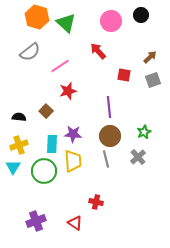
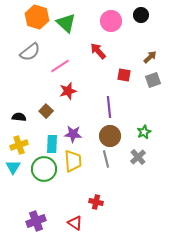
green circle: moved 2 px up
